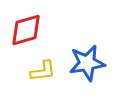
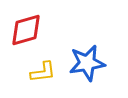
yellow L-shape: moved 1 px down
